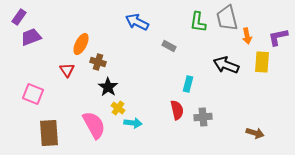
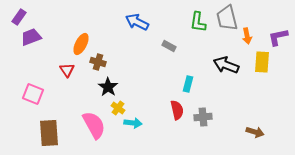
brown arrow: moved 1 px up
